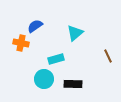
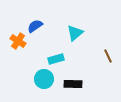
orange cross: moved 3 px left, 2 px up; rotated 21 degrees clockwise
